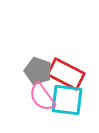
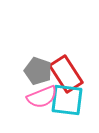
red rectangle: rotated 30 degrees clockwise
pink semicircle: rotated 76 degrees counterclockwise
